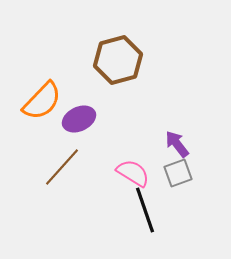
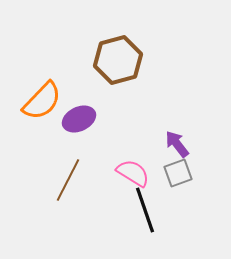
brown line: moved 6 px right, 13 px down; rotated 15 degrees counterclockwise
